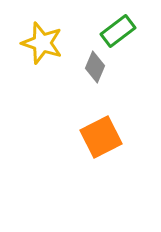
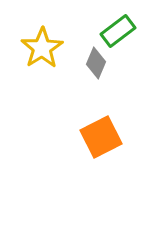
yellow star: moved 5 px down; rotated 21 degrees clockwise
gray diamond: moved 1 px right, 4 px up
